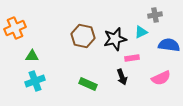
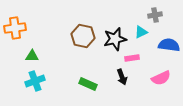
orange cross: rotated 15 degrees clockwise
